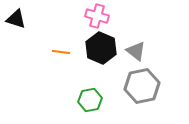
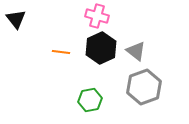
black triangle: rotated 35 degrees clockwise
black hexagon: rotated 12 degrees clockwise
gray hexagon: moved 2 px right, 1 px down; rotated 8 degrees counterclockwise
